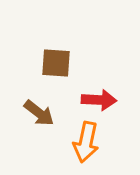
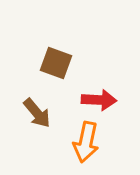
brown square: rotated 16 degrees clockwise
brown arrow: moved 2 px left; rotated 12 degrees clockwise
